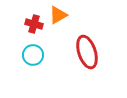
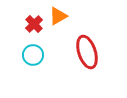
orange triangle: moved 1 px down
red cross: rotated 30 degrees clockwise
